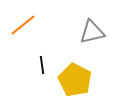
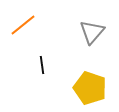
gray triangle: rotated 36 degrees counterclockwise
yellow pentagon: moved 15 px right, 8 px down; rotated 8 degrees counterclockwise
